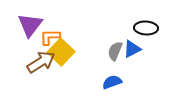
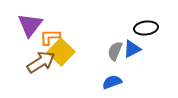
black ellipse: rotated 10 degrees counterclockwise
